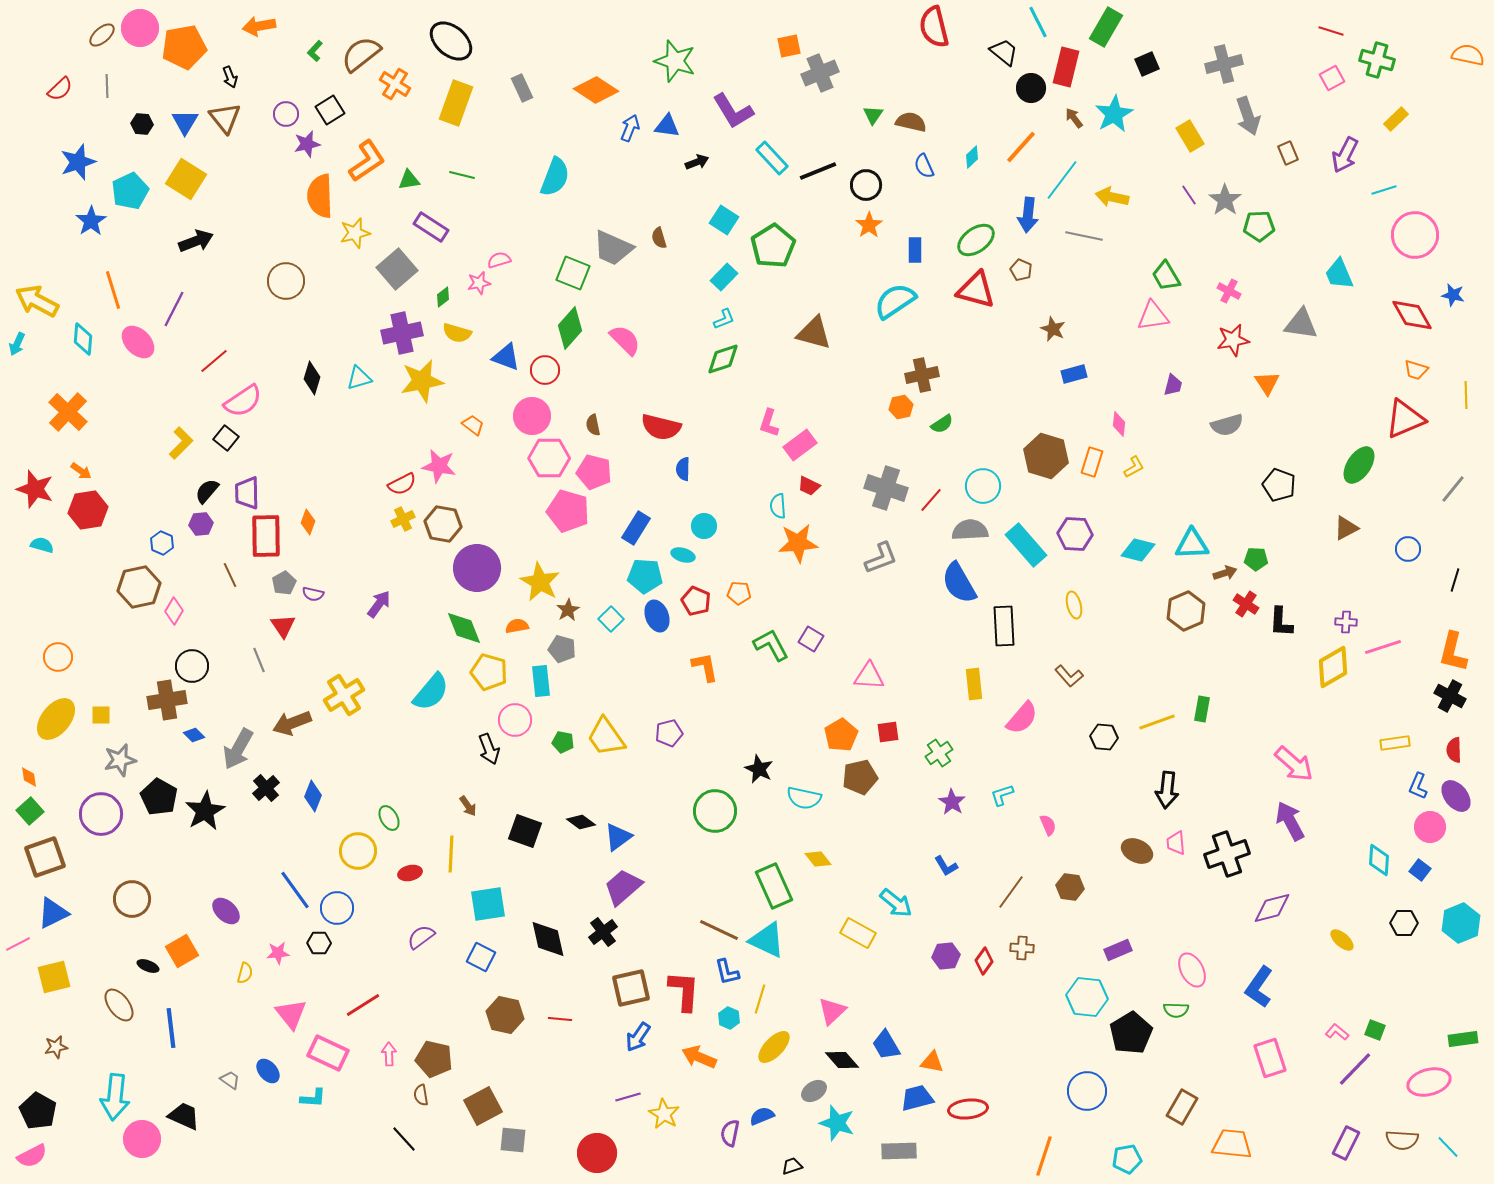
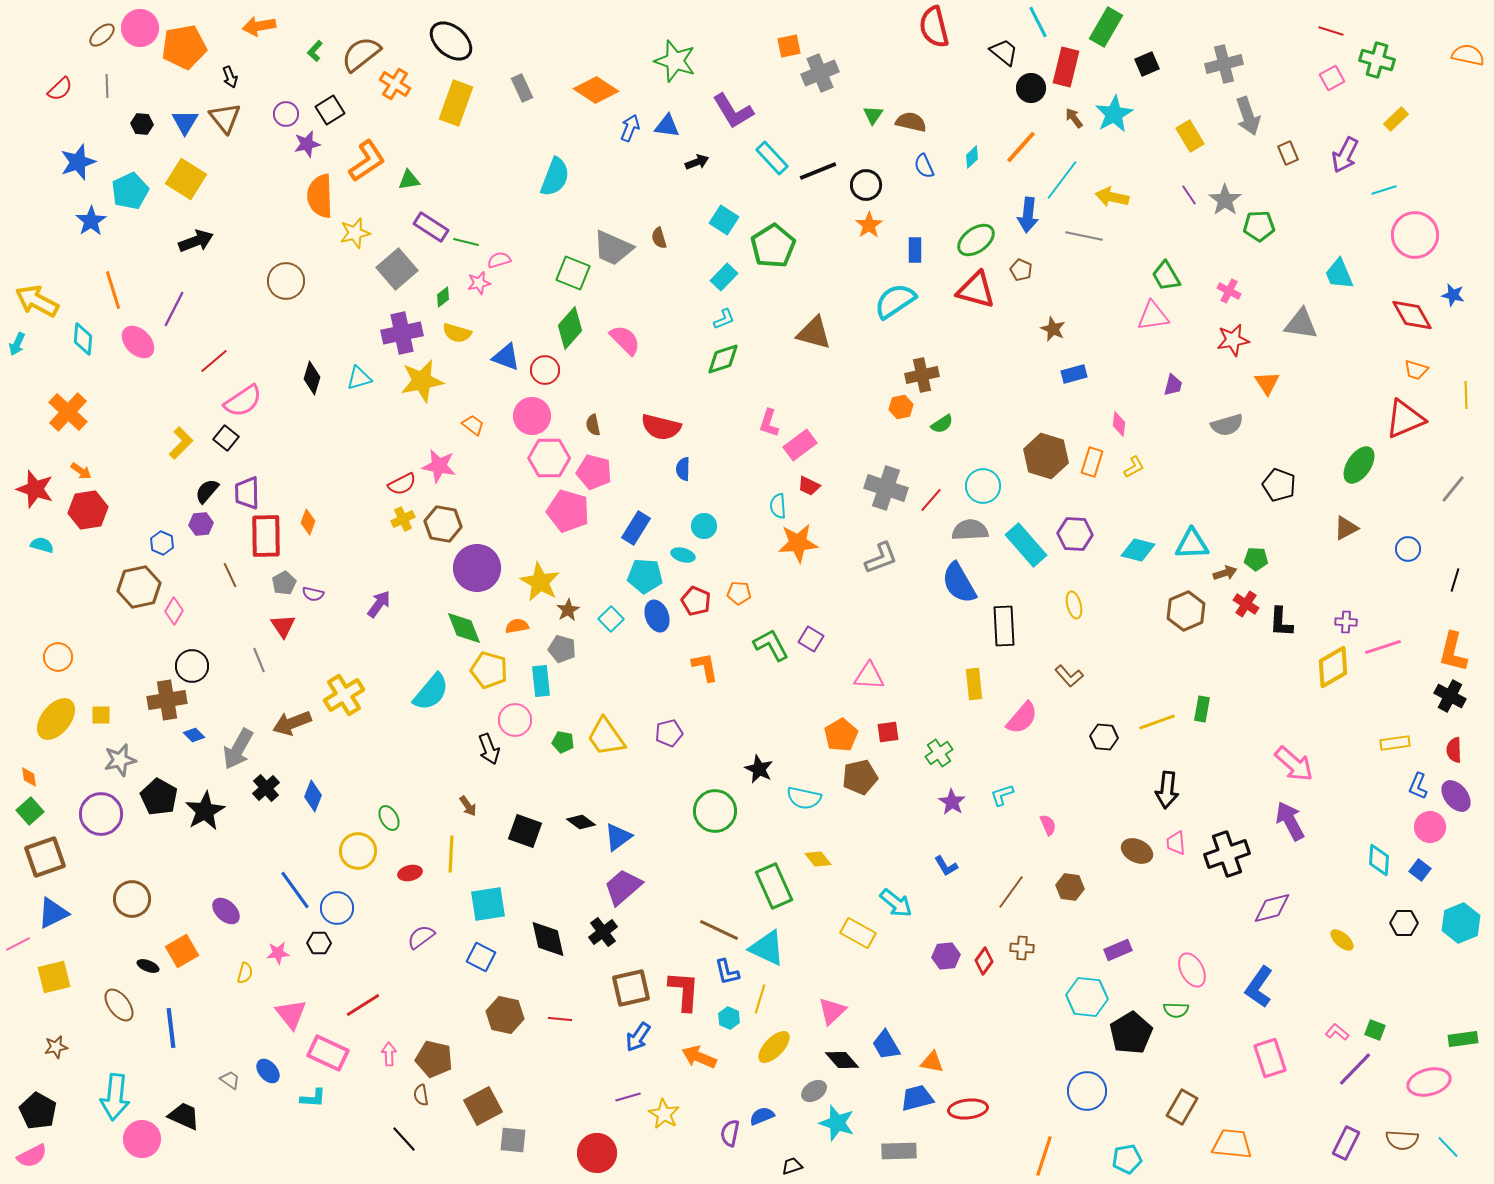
green line at (462, 175): moved 4 px right, 67 px down
yellow pentagon at (489, 672): moved 2 px up
cyan triangle at (767, 940): moved 8 px down
